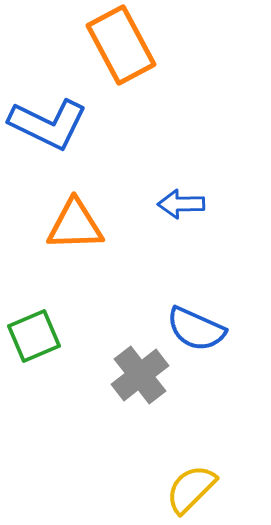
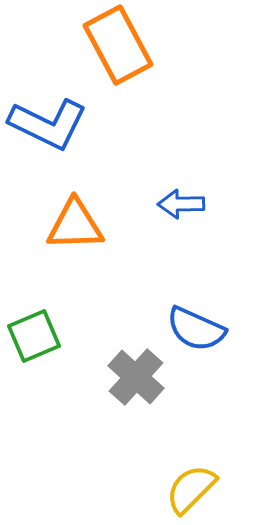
orange rectangle: moved 3 px left
gray cross: moved 4 px left, 2 px down; rotated 10 degrees counterclockwise
